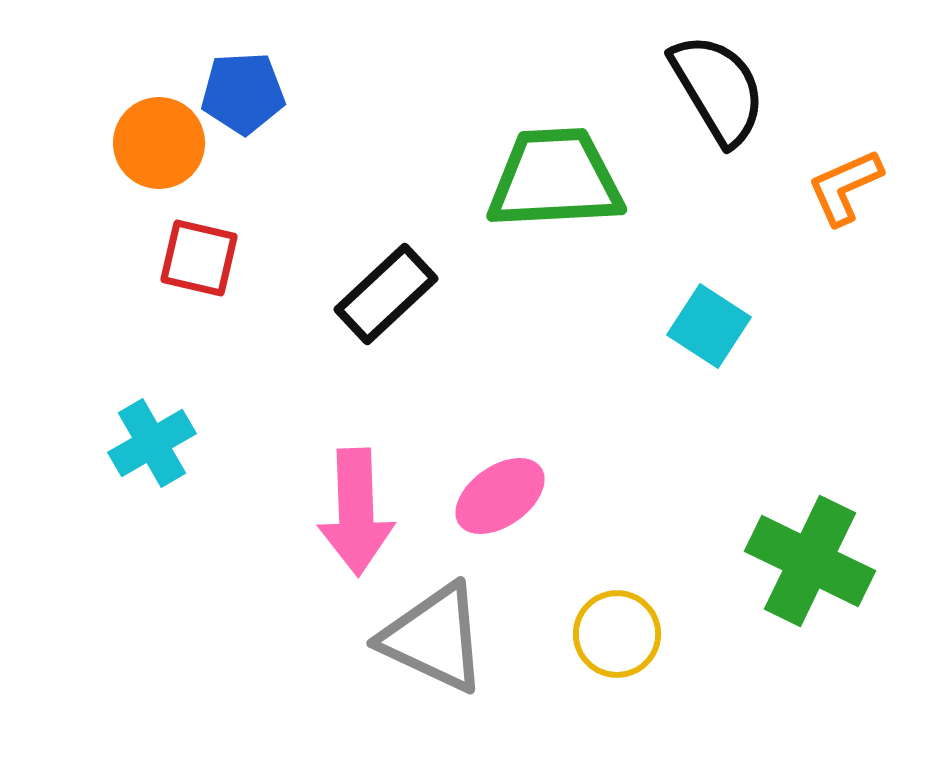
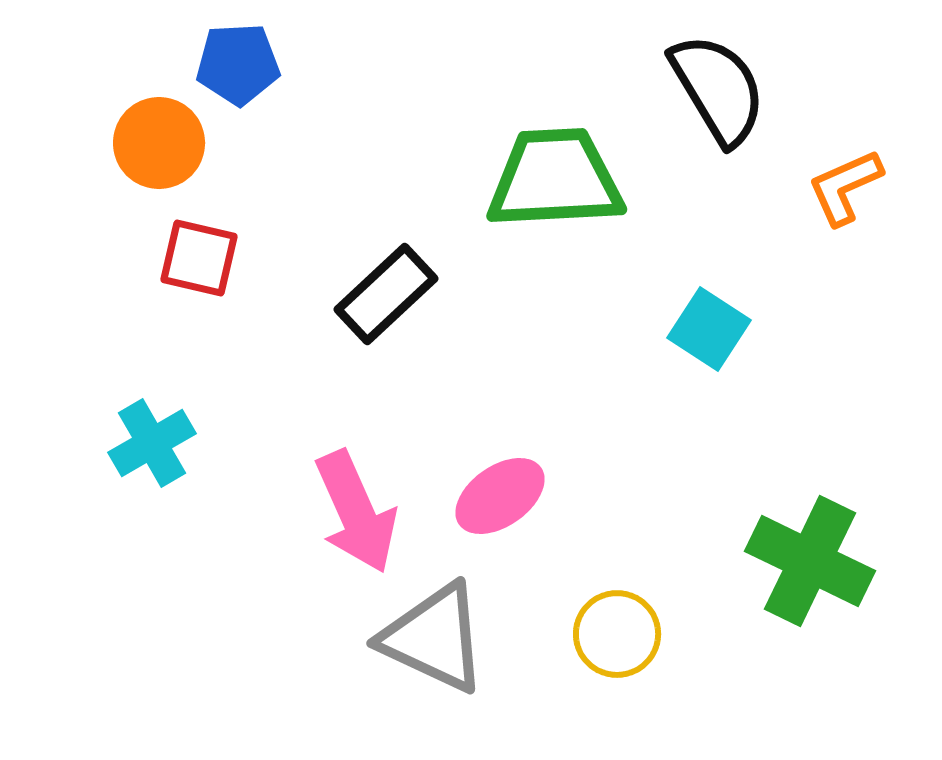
blue pentagon: moved 5 px left, 29 px up
cyan square: moved 3 px down
pink arrow: rotated 22 degrees counterclockwise
